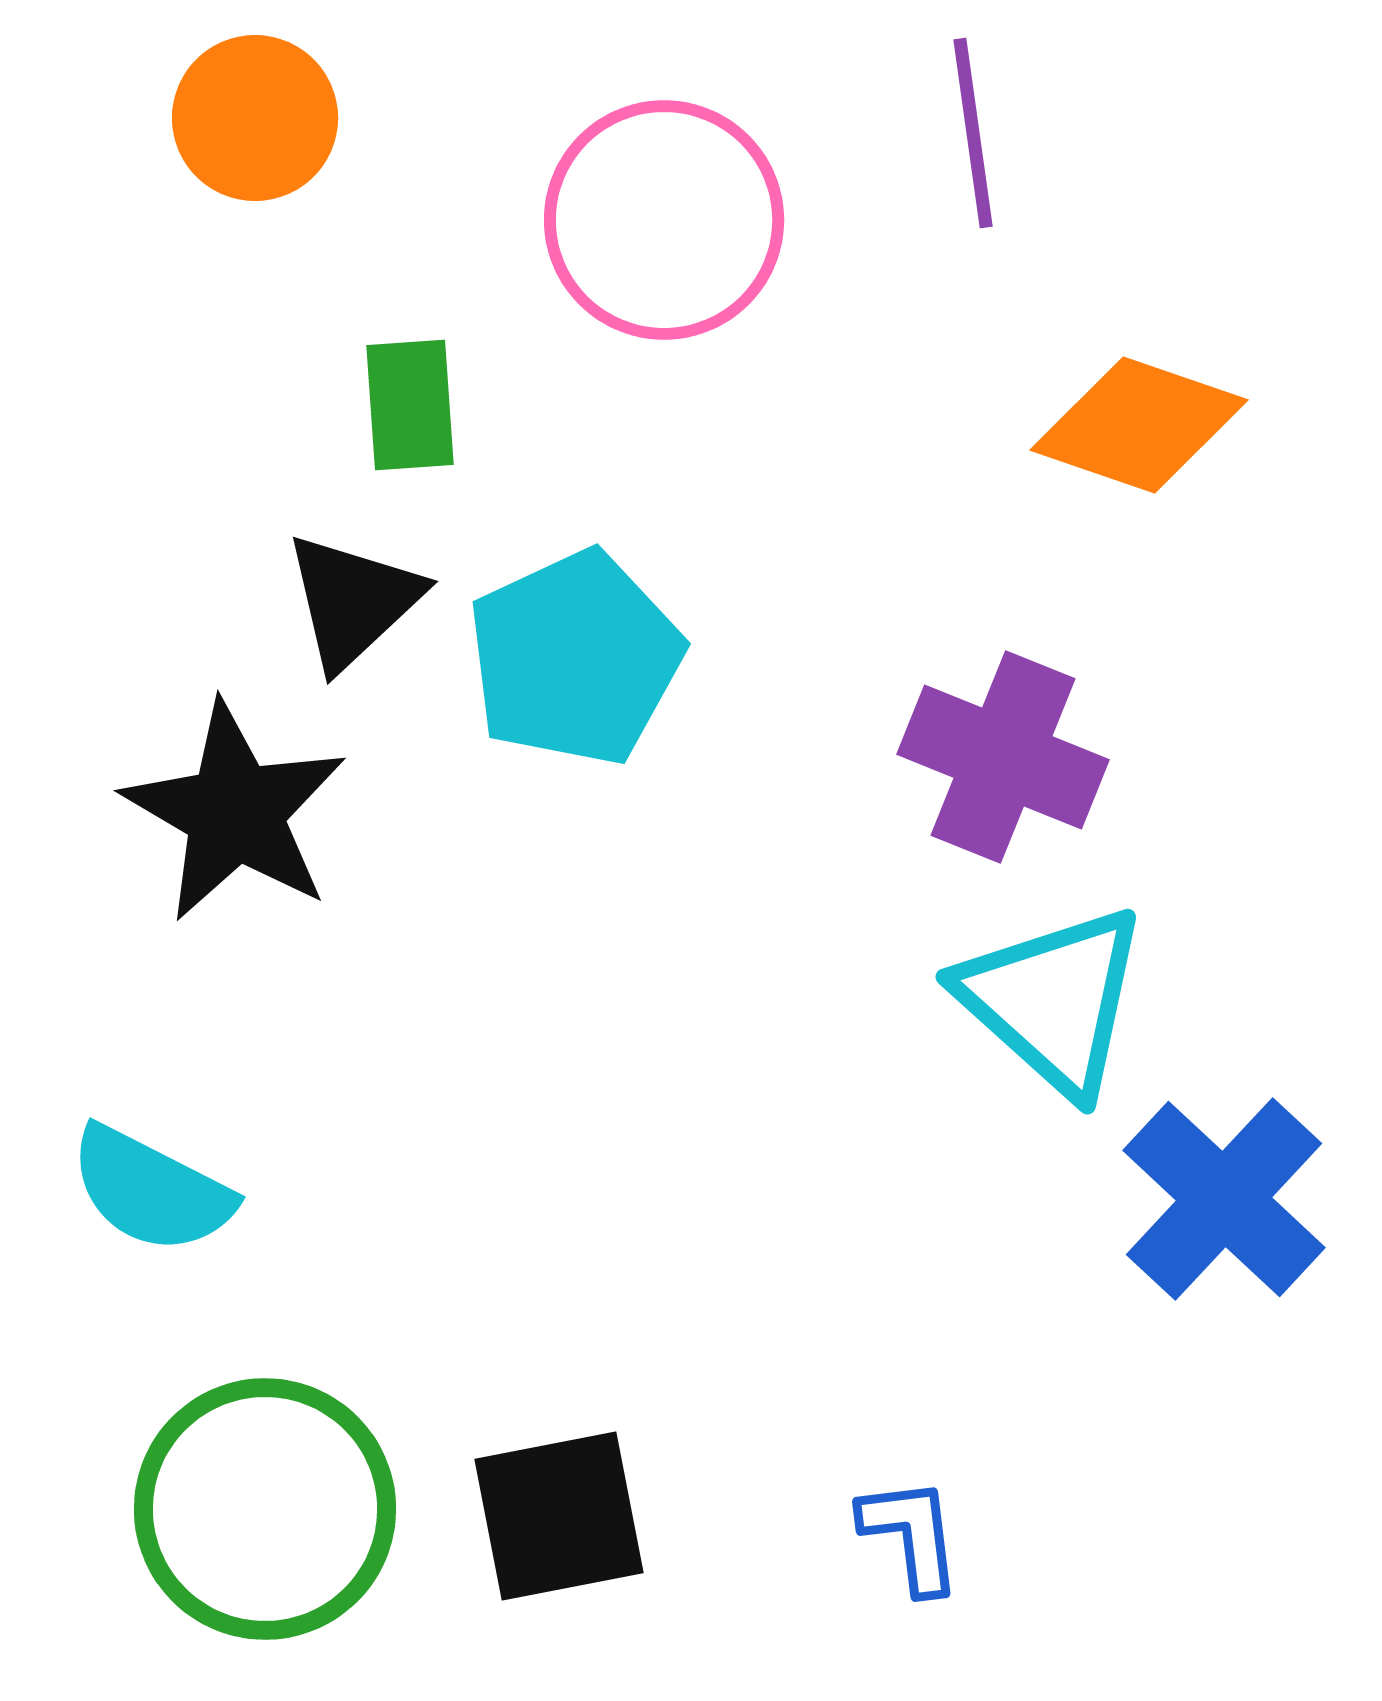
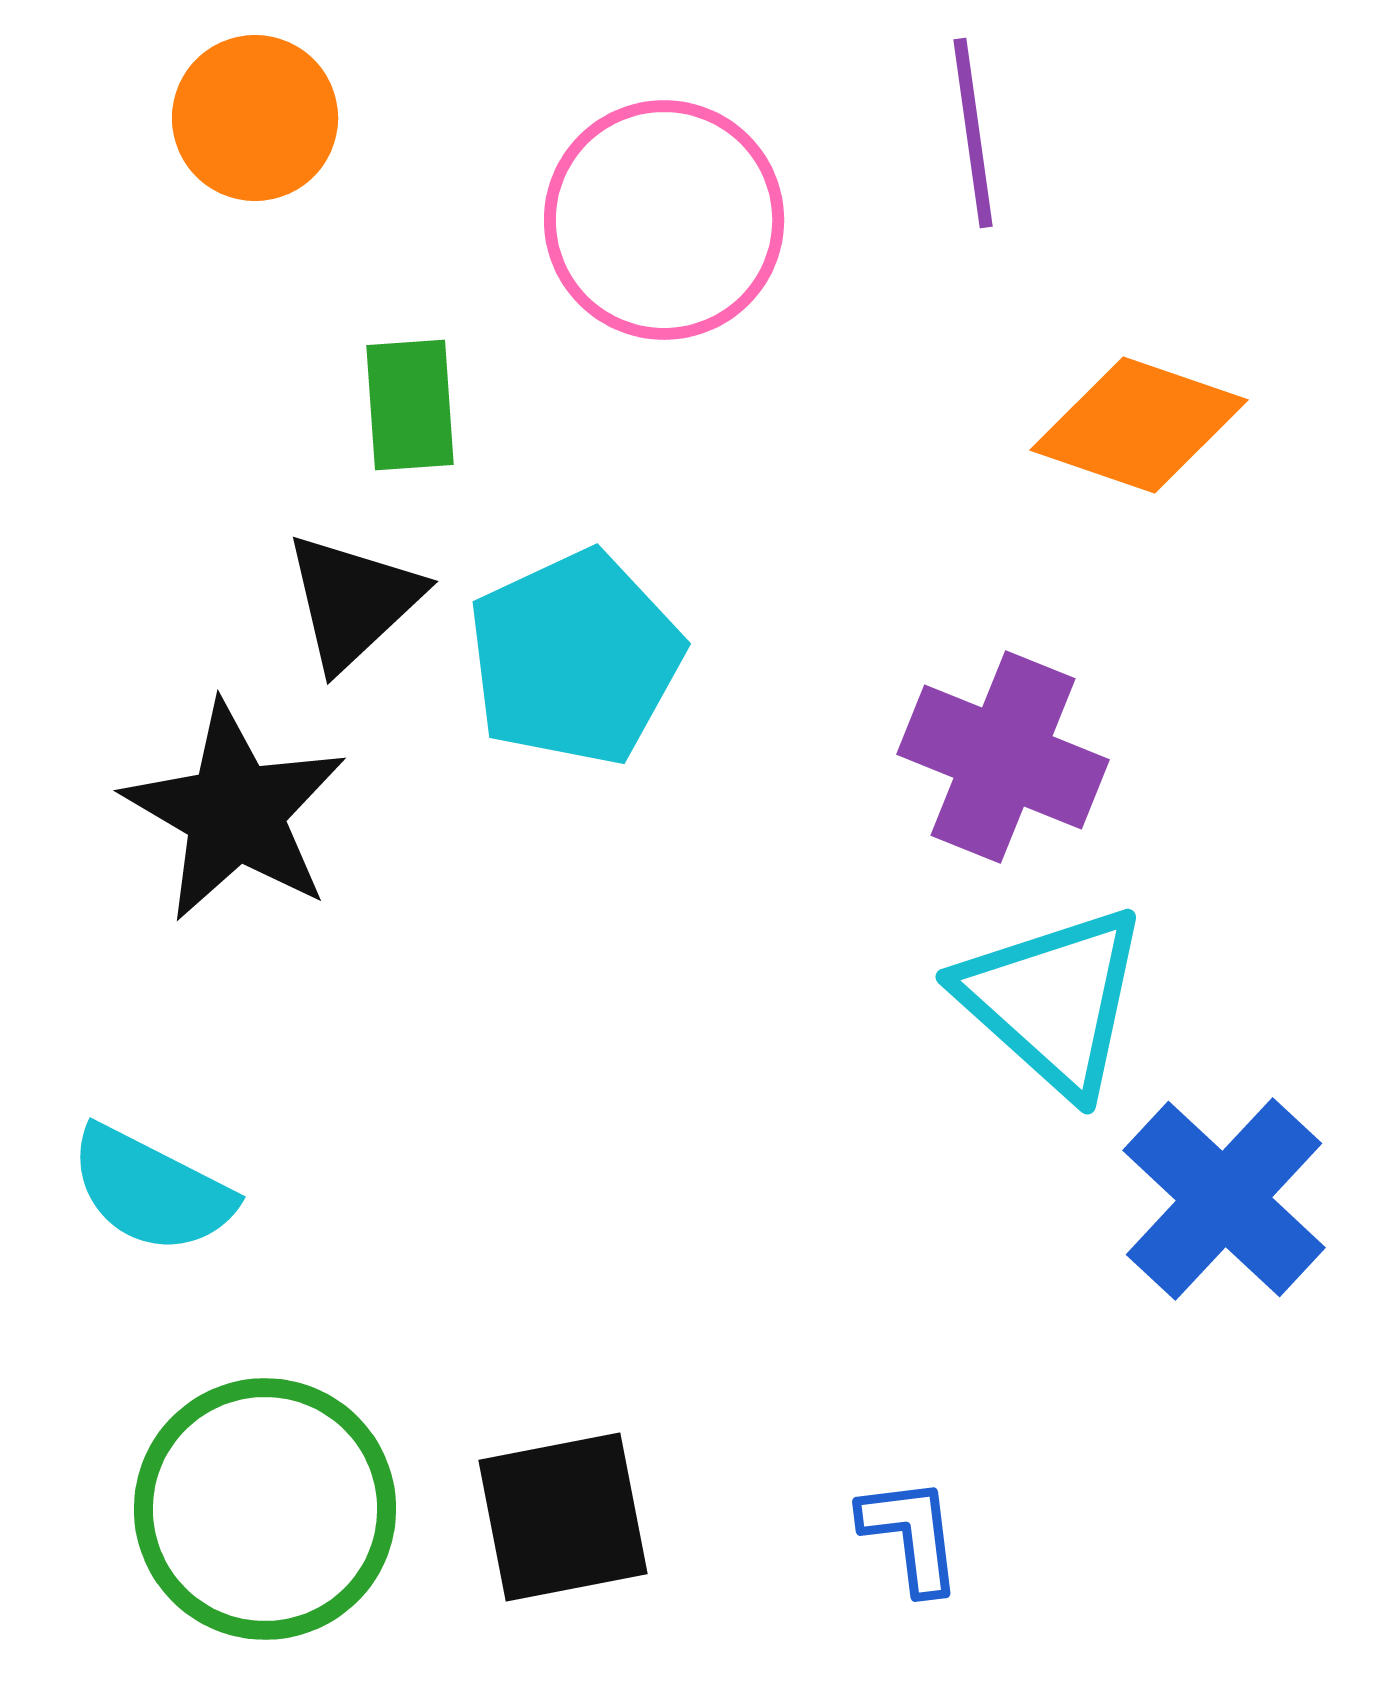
black square: moved 4 px right, 1 px down
